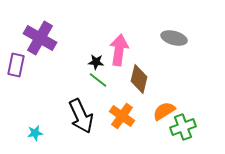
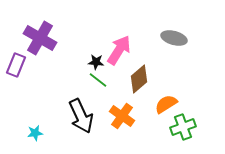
pink arrow: rotated 24 degrees clockwise
purple rectangle: rotated 10 degrees clockwise
brown diamond: rotated 36 degrees clockwise
orange semicircle: moved 2 px right, 7 px up
